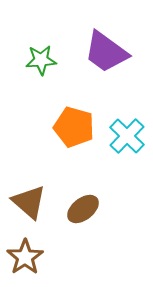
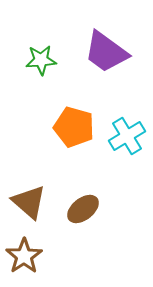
cyan cross: rotated 15 degrees clockwise
brown star: moved 1 px left, 1 px up
